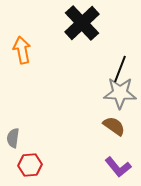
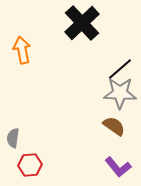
black line: rotated 28 degrees clockwise
